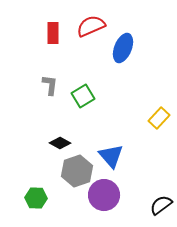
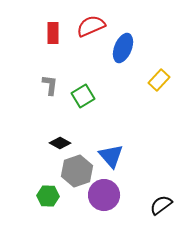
yellow rectangle: moved 38 px up
green hexagon: moved 12 px right, 2 px up
